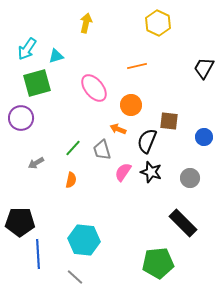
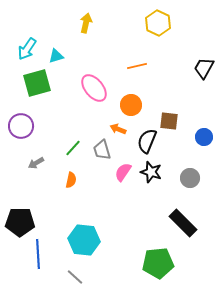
purple circle: moved 8 px down
